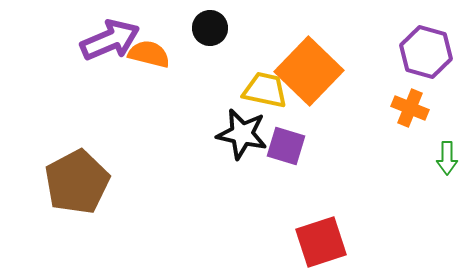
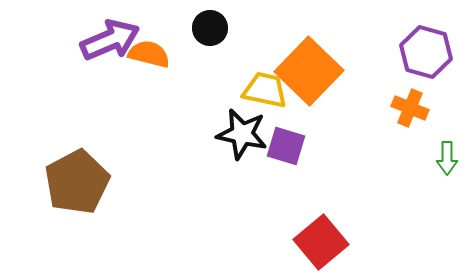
red square: rotated 22 degrees counterclockwise
